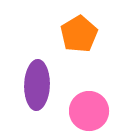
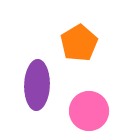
orange pentagon: moved 9 px down
